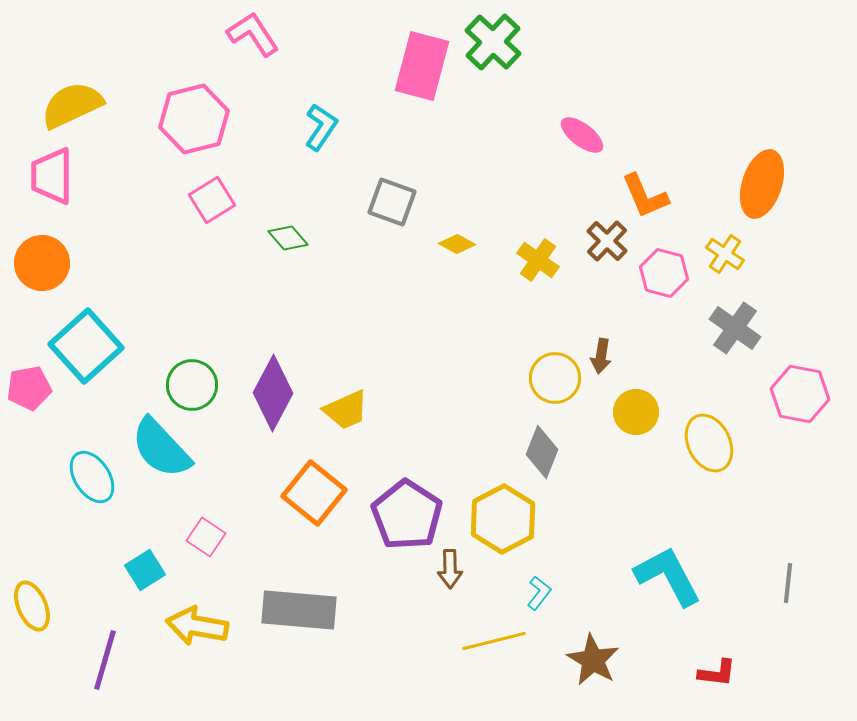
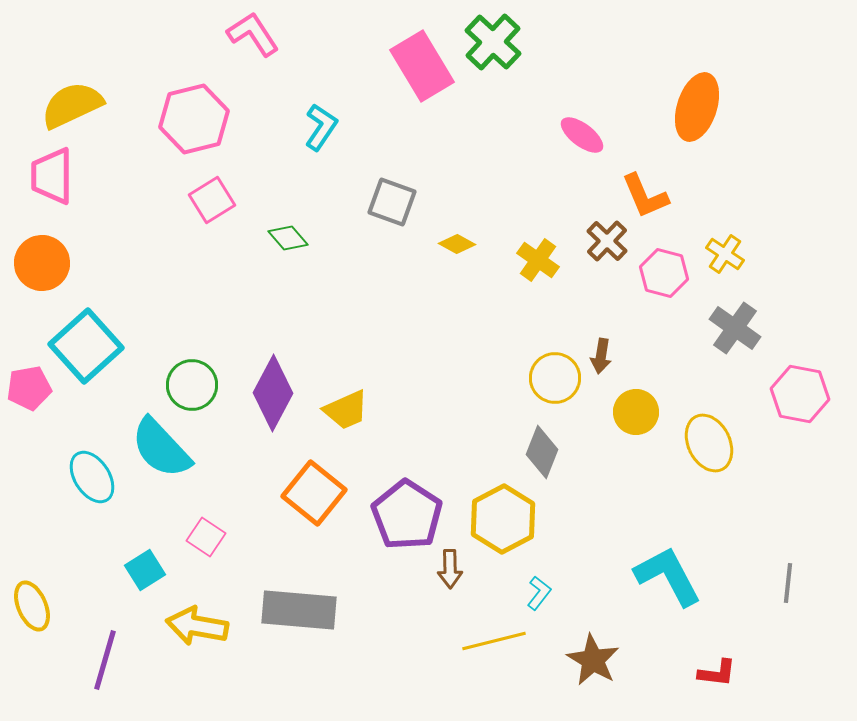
pink rectangle at (422, 66): rotated 46 degrees counterclockwise
orange ellipse at (762, 184): moved 65 px left, 77 px up
